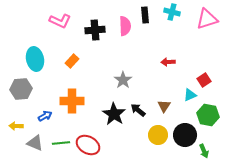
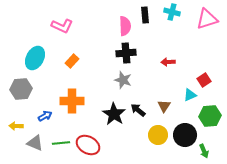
pink L-shape: moved 2 px right, 5 px down
black cross: moved 31 px right, 23 px down
cyan ellipse: moved 1 px up; rotated 40 degrees clockwise
gray star: rotated 18 degrees counterclockwise
green hexagon: moved 2 px right, 1 px down; rotated 15 degrees counterclockwise
